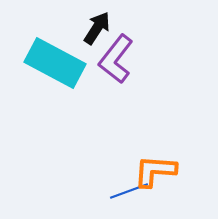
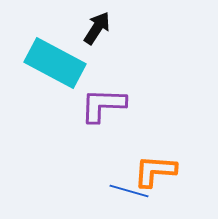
purple L-shape: moved 13 px left, 46 px down; rotated 54 degrees clockwise
blue line: rotated 36 degrees clockwise
